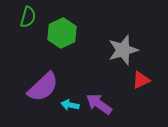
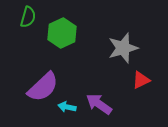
gray star: moved 2 px up
cyan arrow: moved 3 px left, 2 px down
